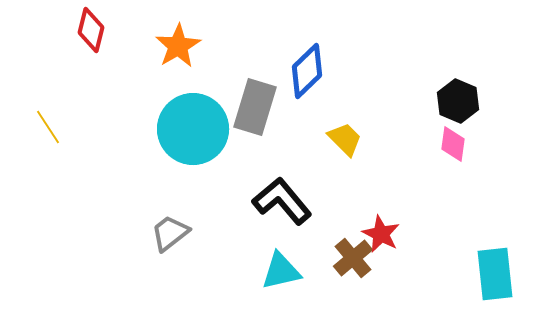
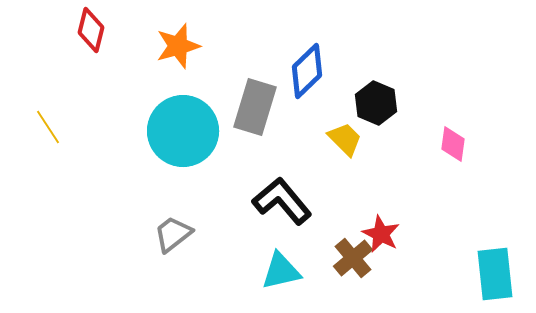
orange star: rotated 15 degrees clockwise
black hexagon: moved 82 px left, 2 px down
cyan circle: moved 10 px left, 2 px down
gray trapezoid: moved 3 px right, 1 px down
